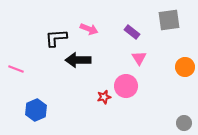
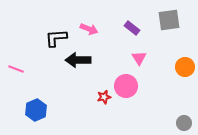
purple rectangle: moved 4 px up
